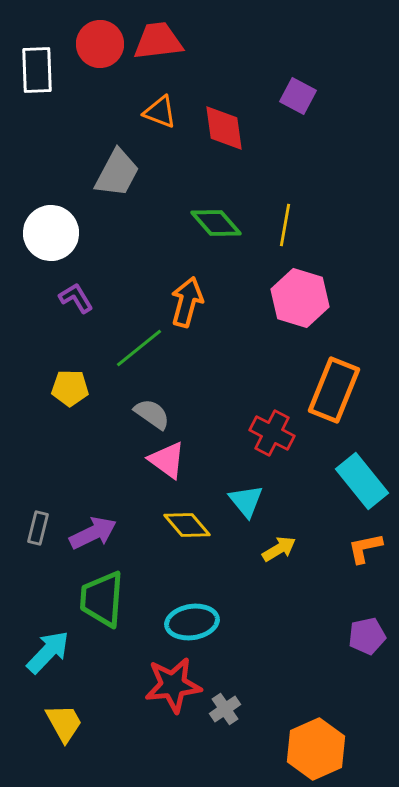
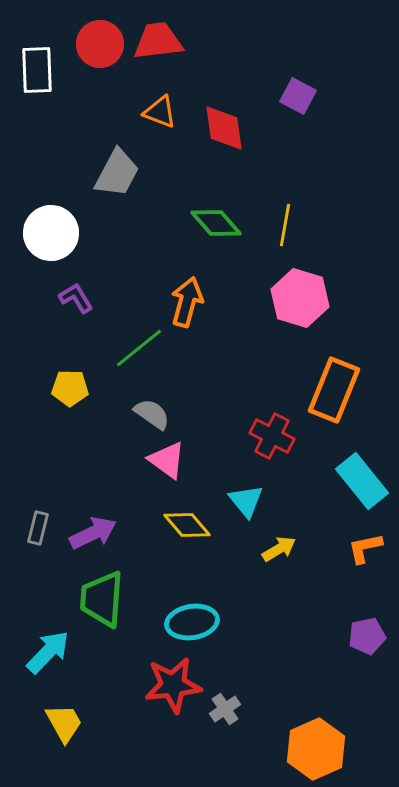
red cross: moved 3 px down
